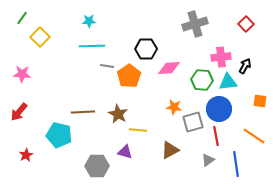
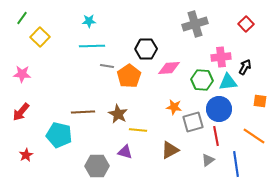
black arrow: moved 1 px down
red arrow: moved 2 px right
